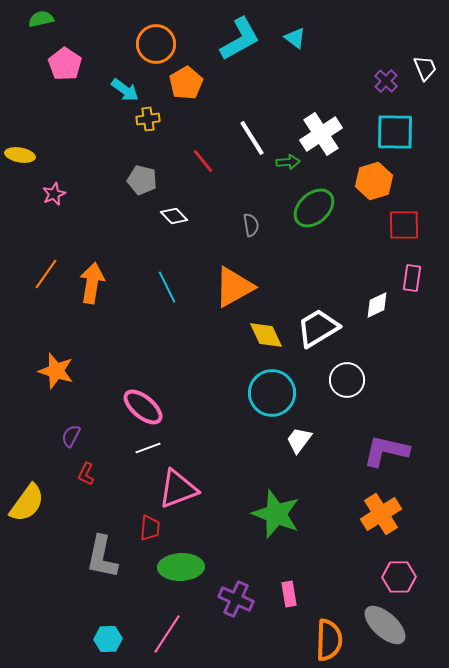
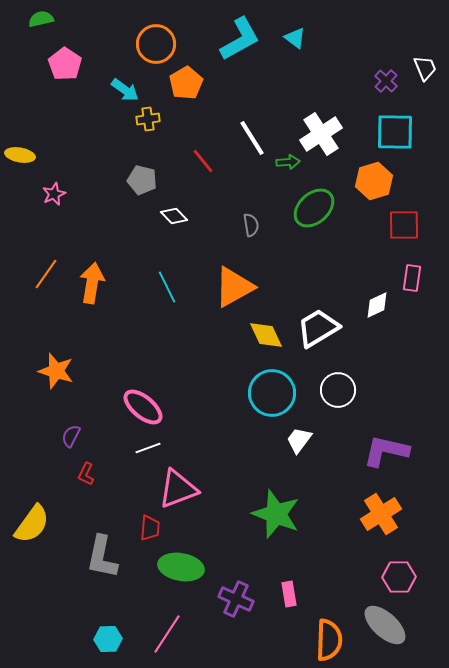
white circle at (347, 380): moved 9 px left, 10 px down
yellow semicircle at (27, 503): moved 5 px right, 21 px down
green ellipse at (181, 567): rotated 12 degrees clockwise
